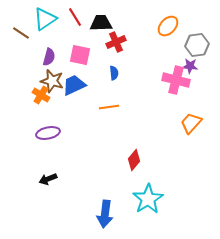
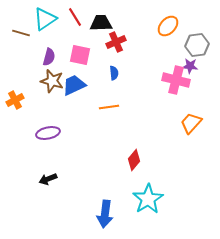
brown line: rotated 18 degrees counterclockwise
orange cross: moved 26 px left, 5 px down; rotated 30 degrees clockwise
